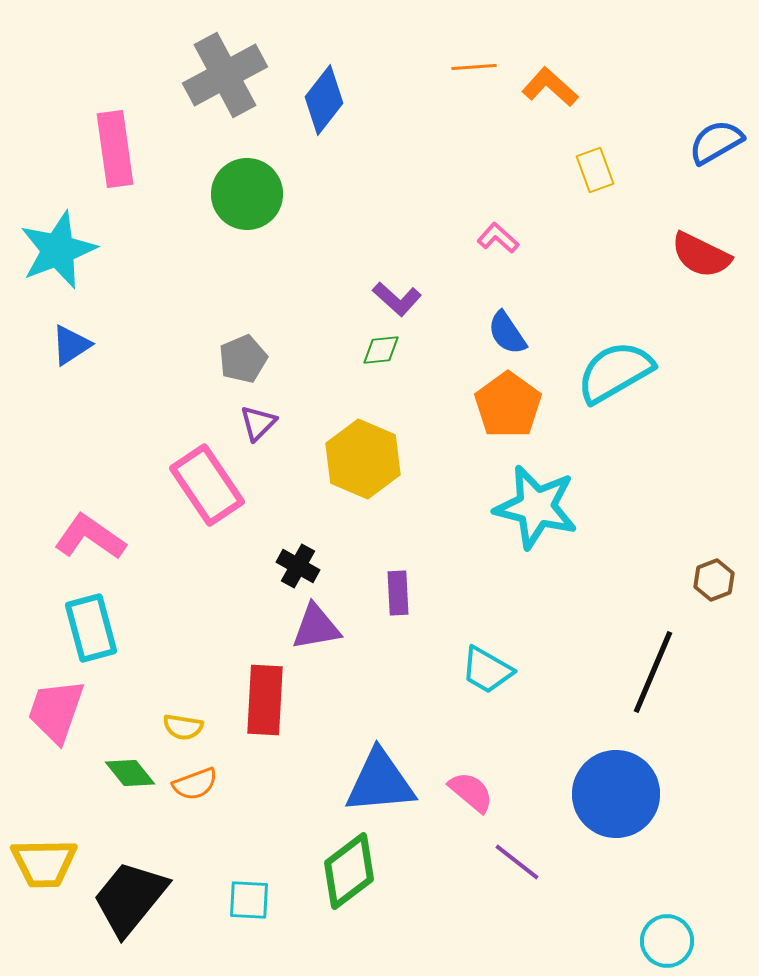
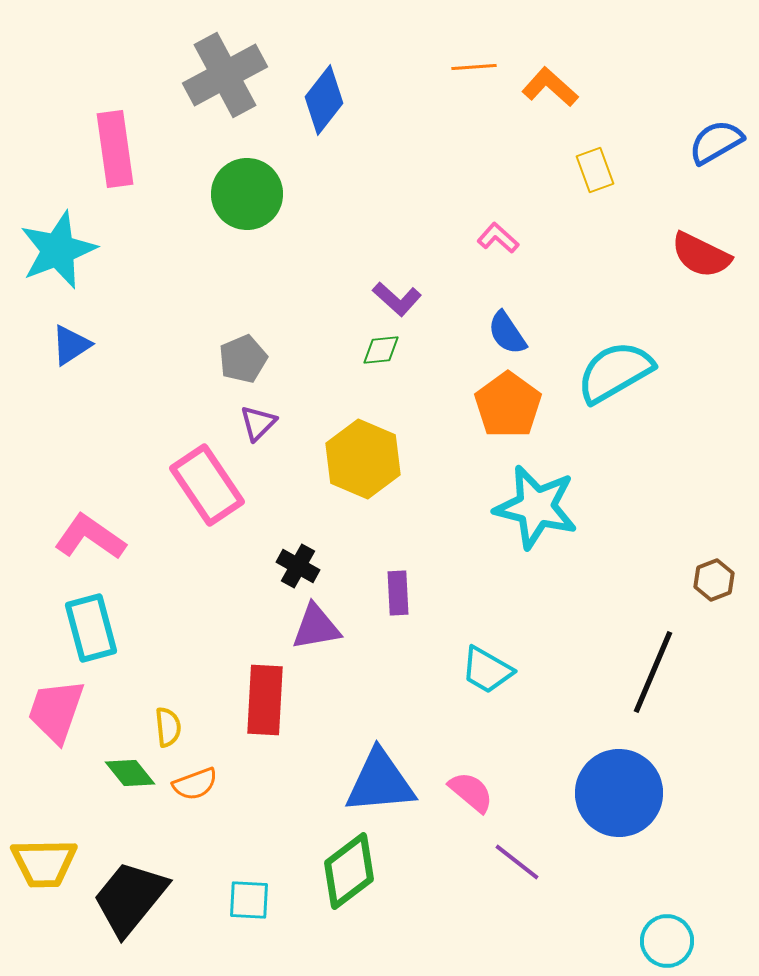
yellow semicircle at (183, 727): moved 15 px left; rotated 105 degrees counterclockwise
blue circle at (616, 794): moved 3 px right, 1 px up
